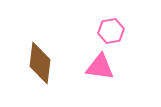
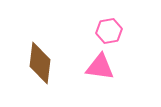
pink hexagon: moved 2 px left
